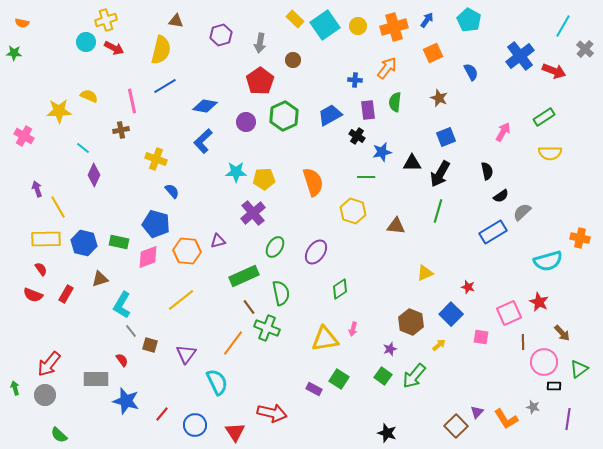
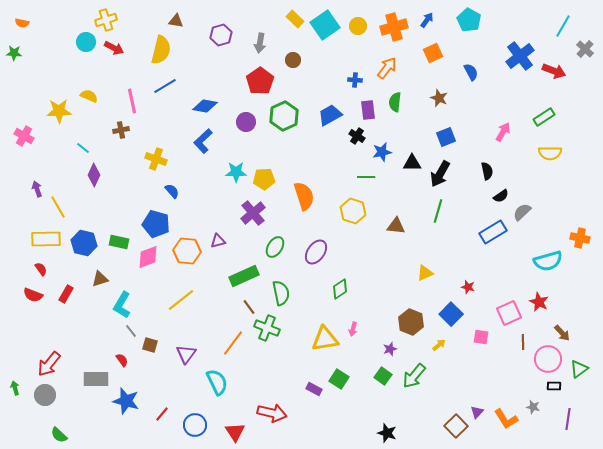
orange semicircle at (313, 182): moved 9 px left, 14 px down
pink circle at (544, 362): moved 4 px right, 3 px up
